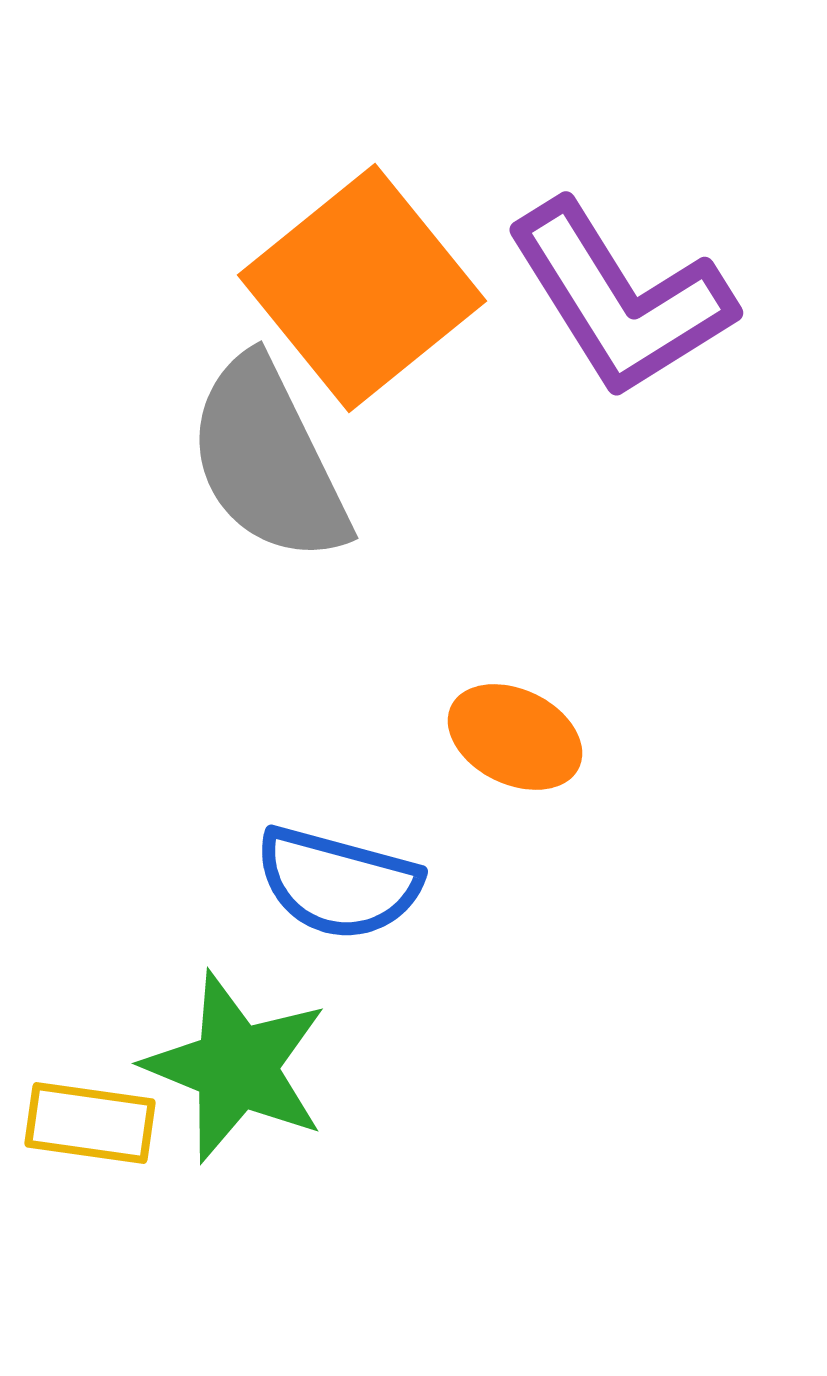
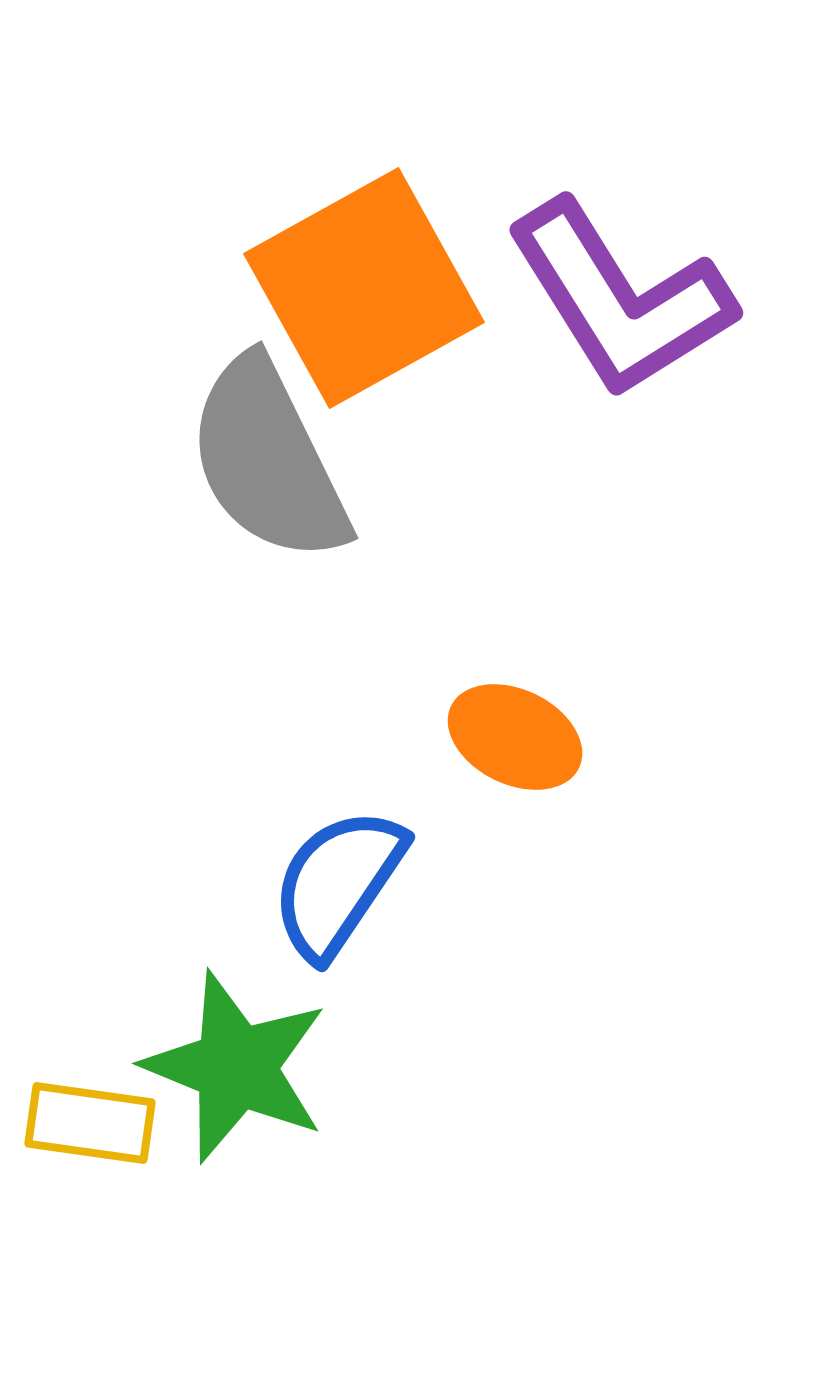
orange square: moved 2 px right; rotated 10 degrees clockwise
blue semicircle: rotated 109 degrees clockwise
